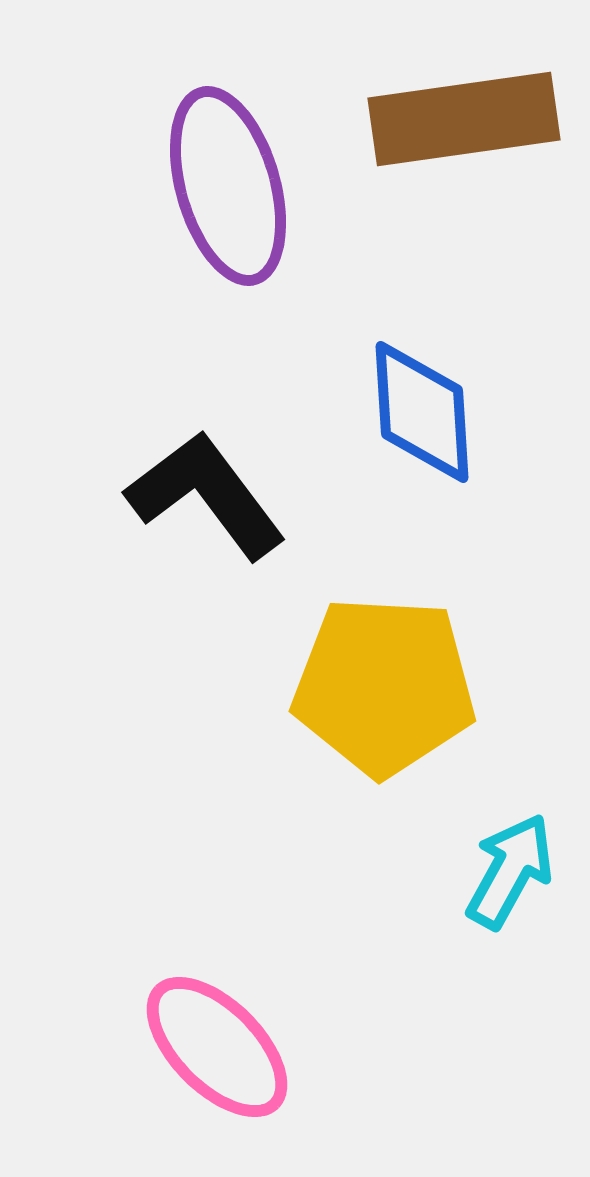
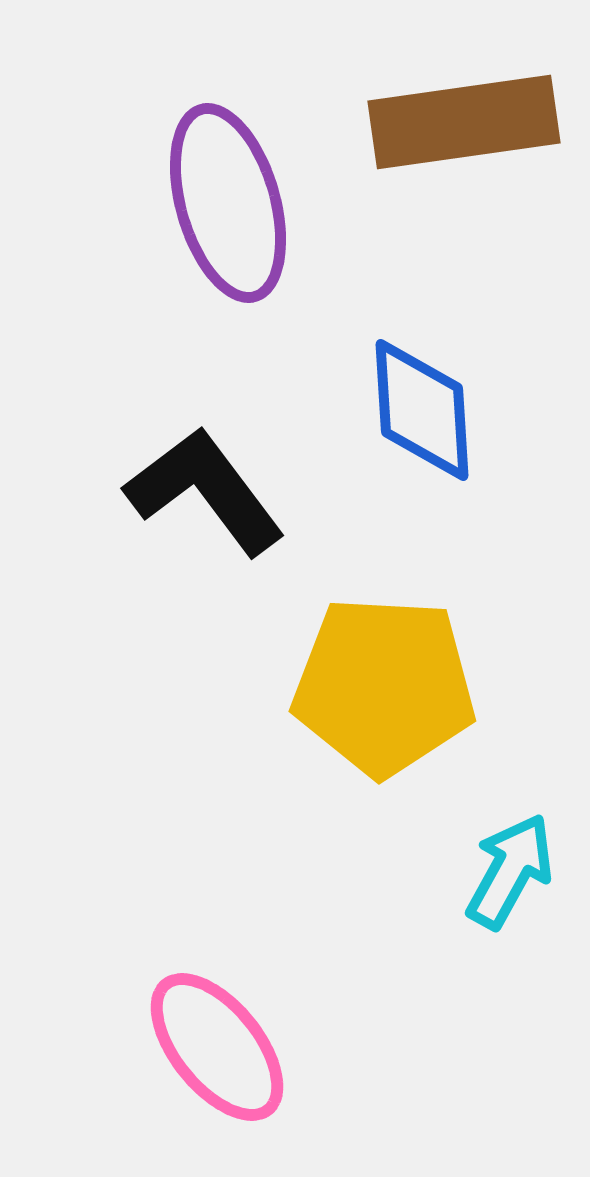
brown rectangle: moved 3 px down
purple ellipse: moved 17 px down
blue diamond: moved 2 px up
black L-shape: moved 1 px left, 4 px up
pink ellipse: rotated 6 degrees clockwise
